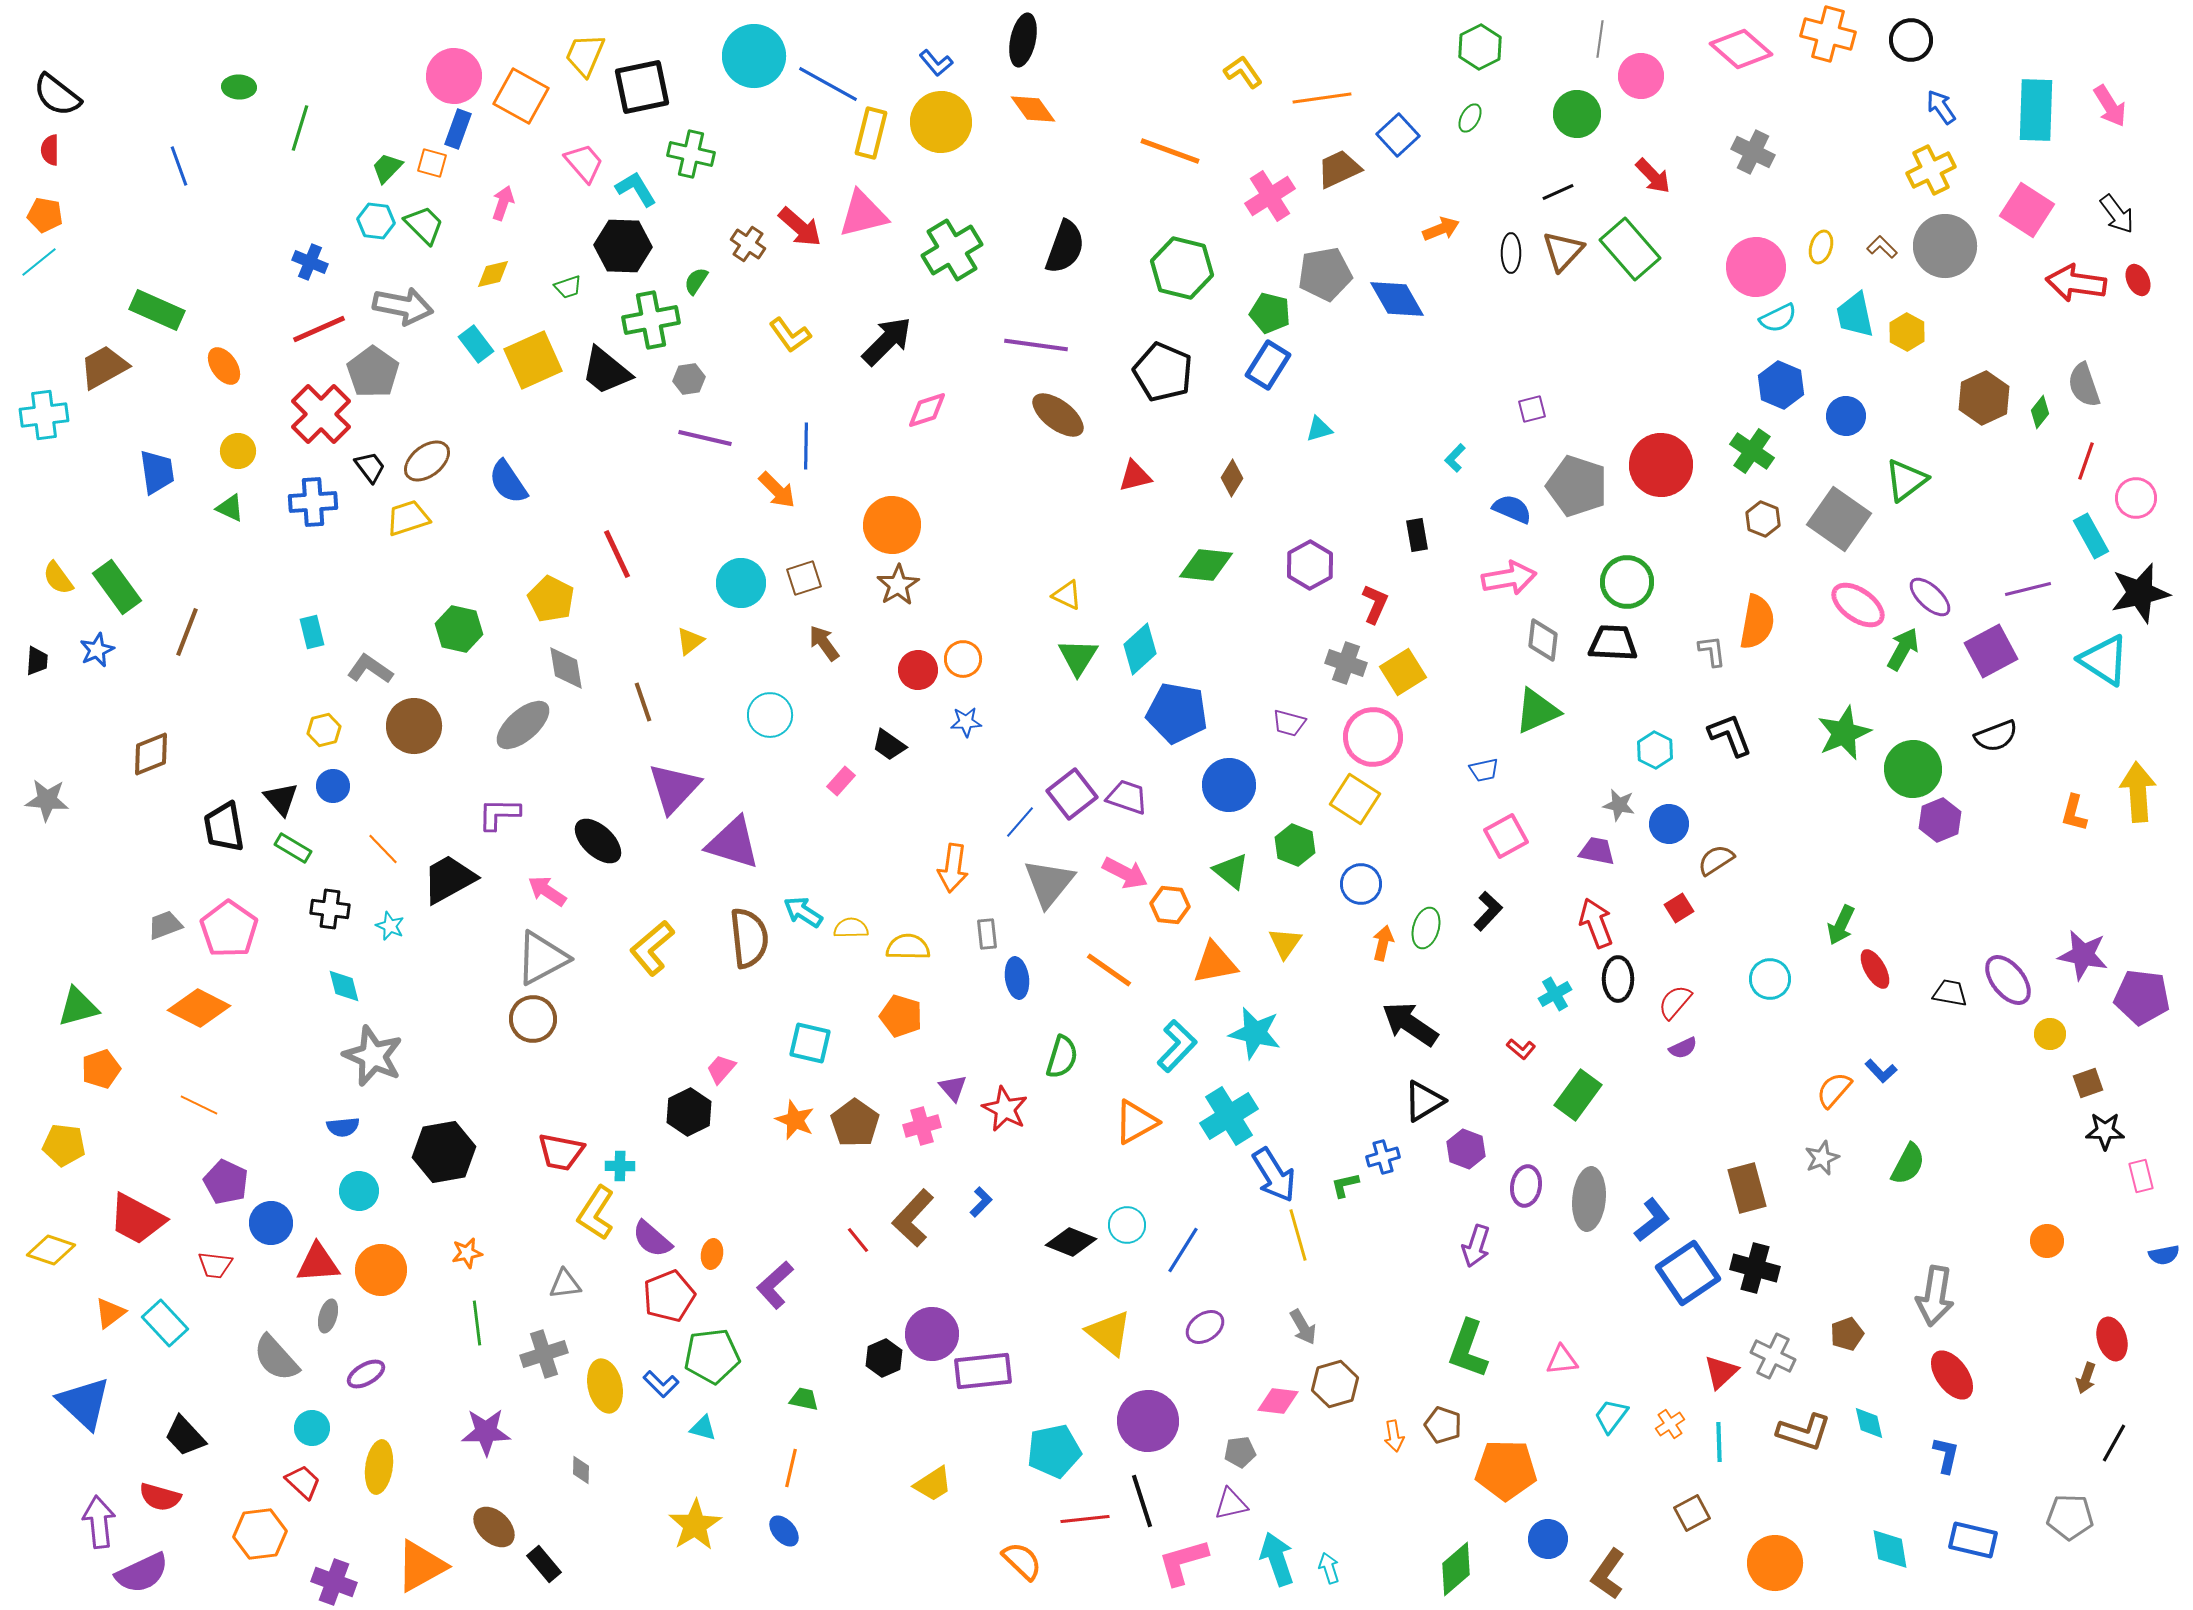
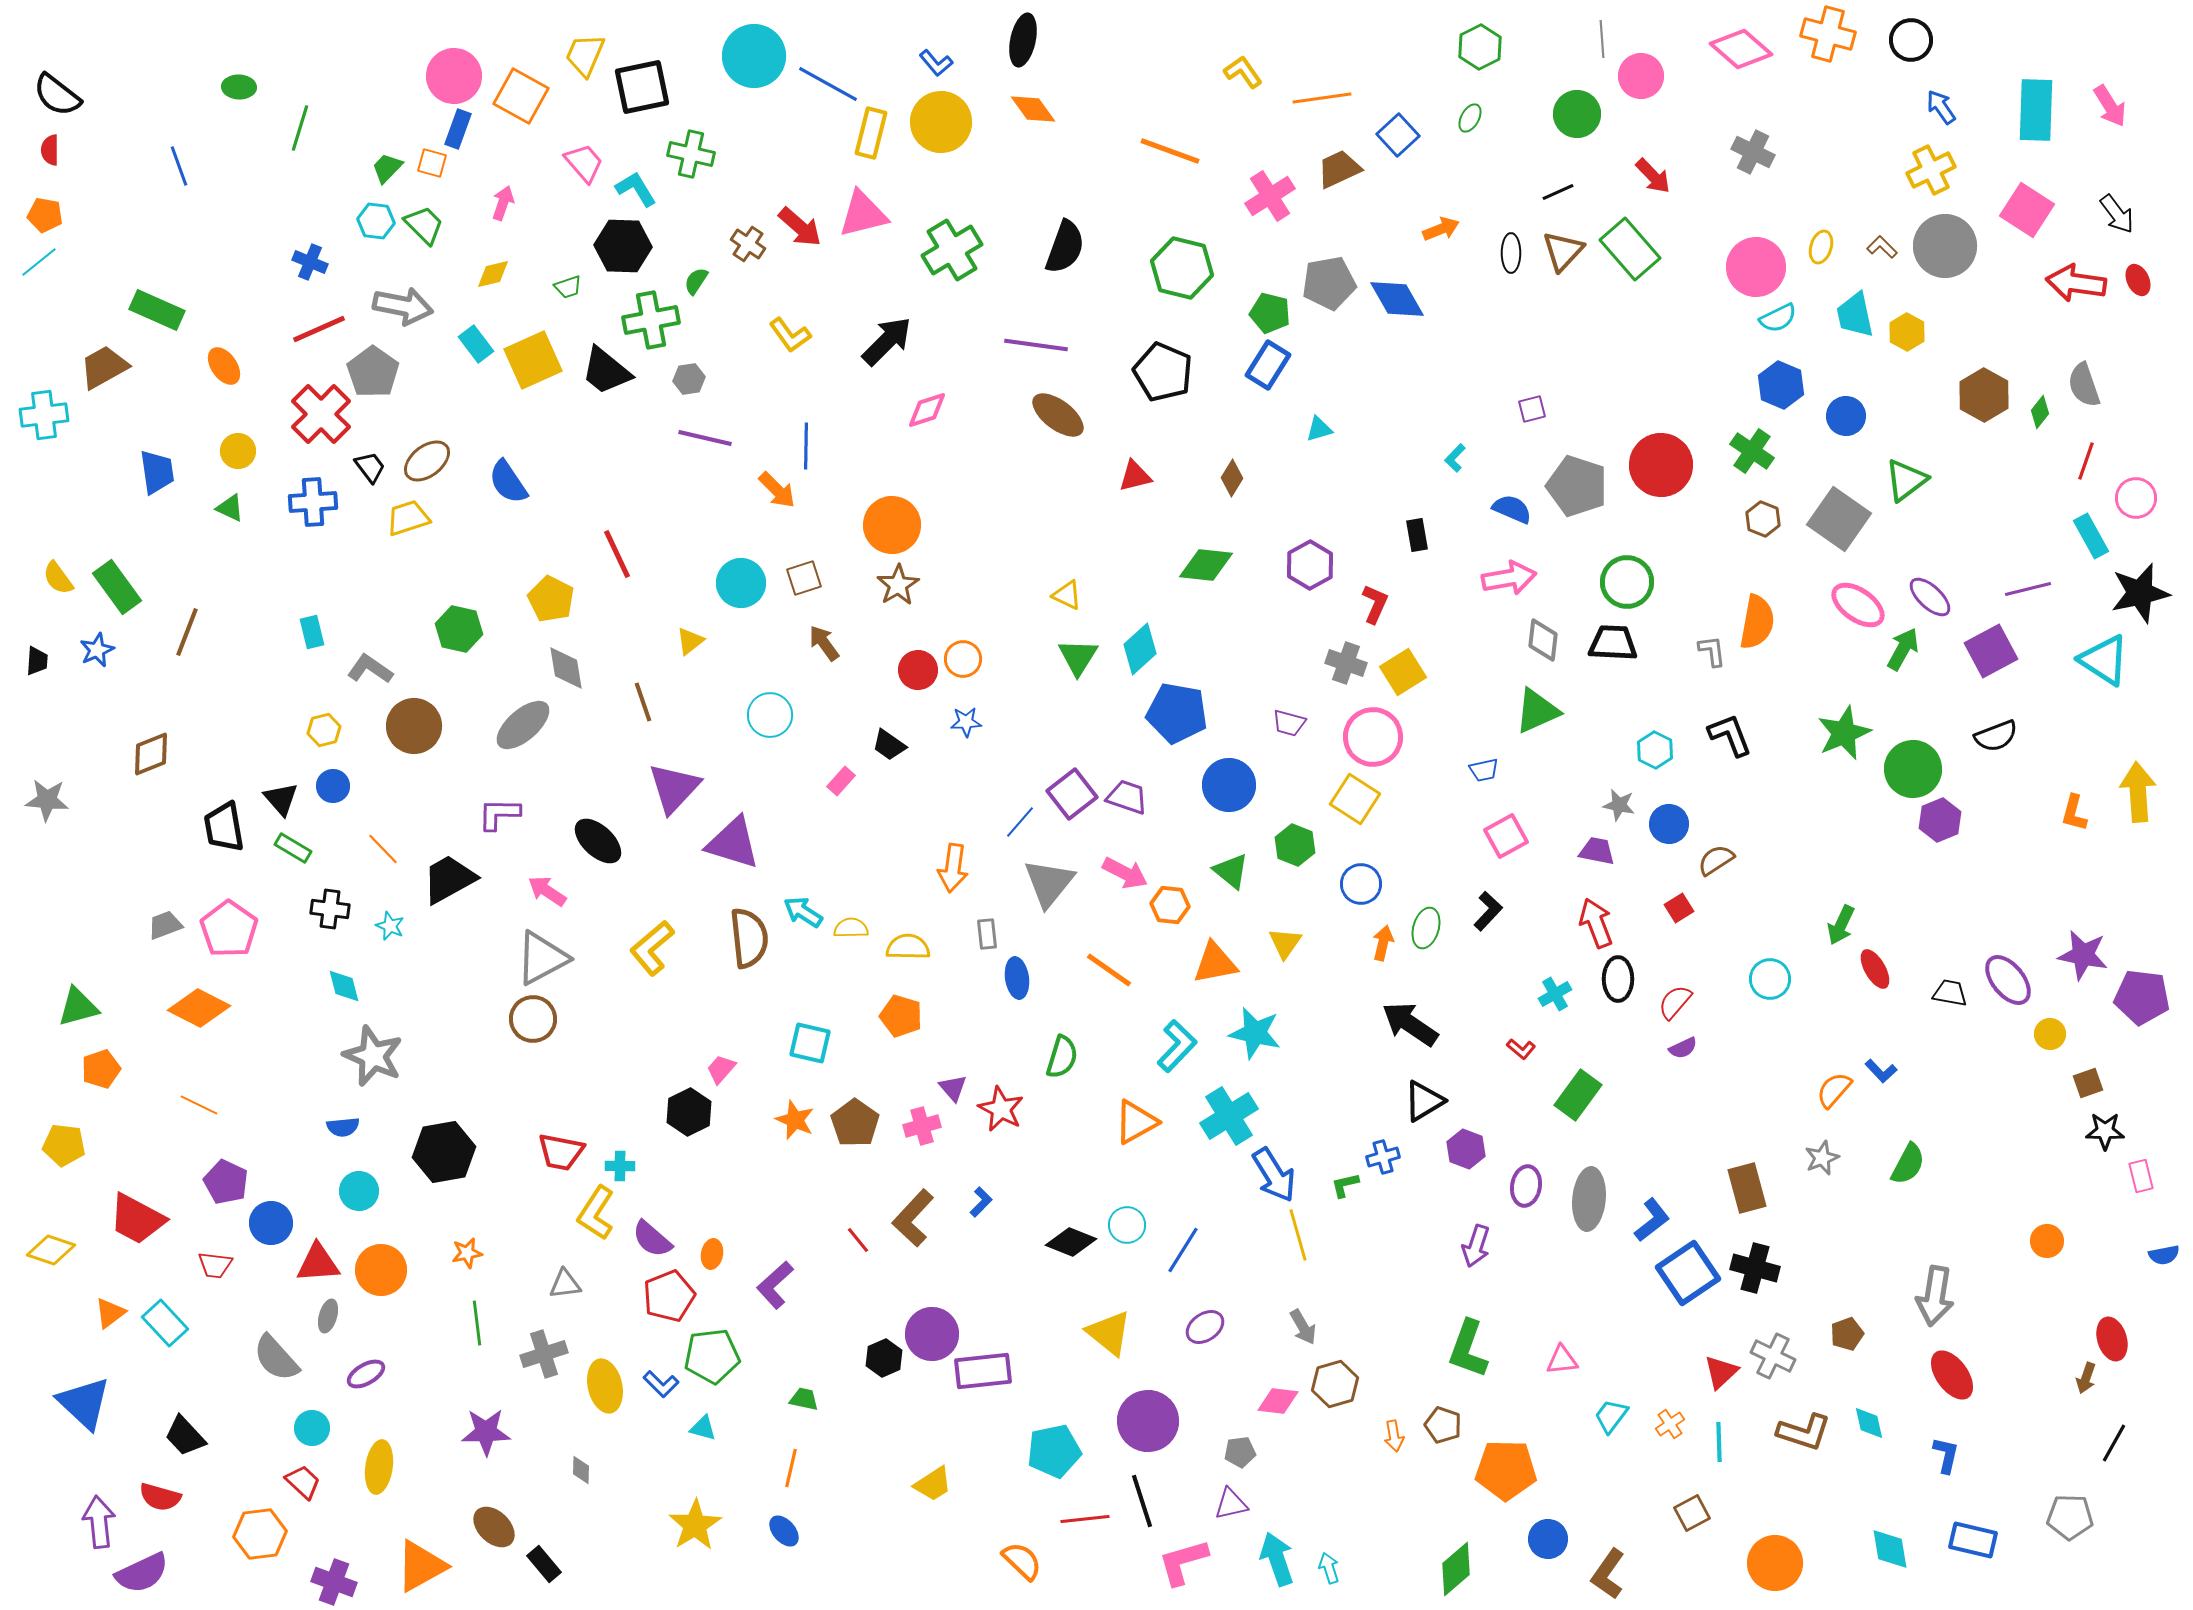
gray line at (1600, 39): moved 2 px right; rotated 12 degrees counterclockwise
gray pentagon at (1325, 274): moved 4 px right, 9 px down
brown hexagon at (1984, 398): moved 3 px up; rotated 6 degrees counterclockwise
red star at (1005, 1109): moved 4 px left
